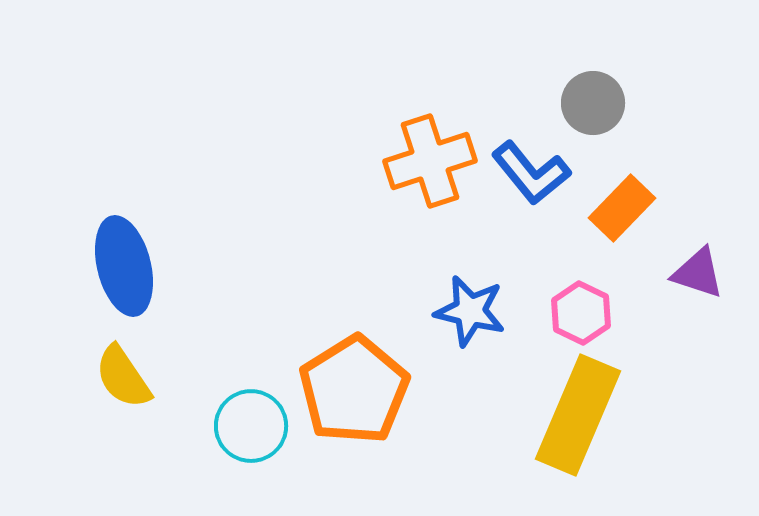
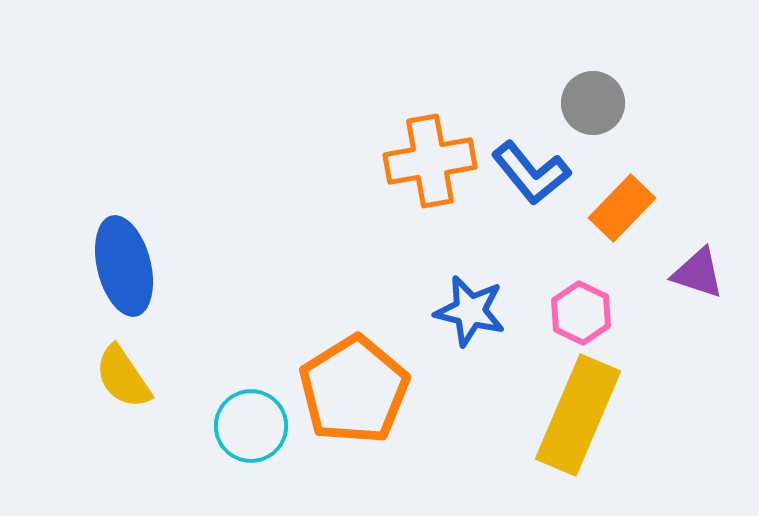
orange cross: rotated 8 degrees clockwise
